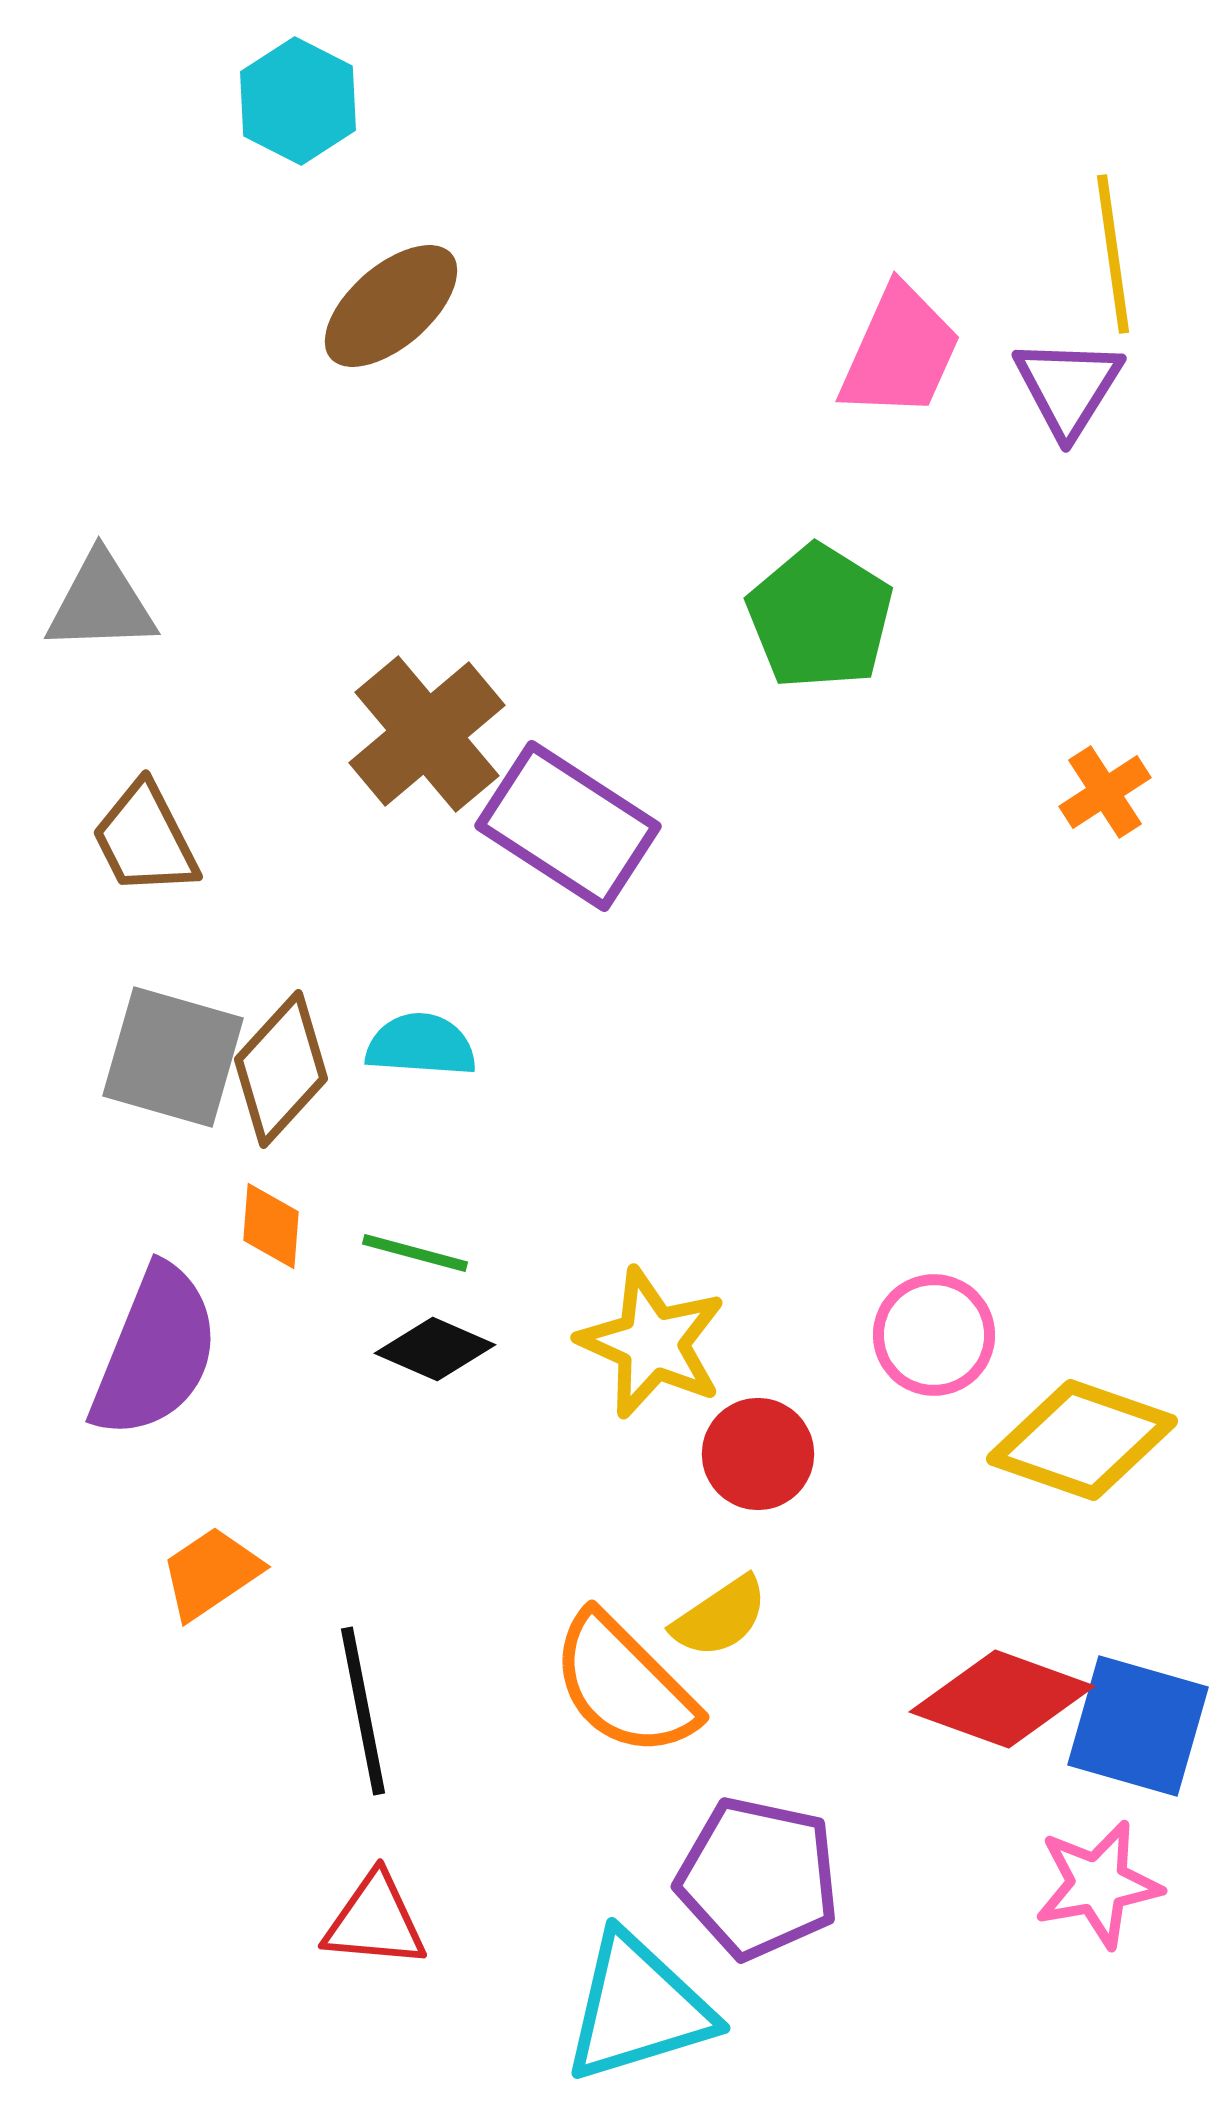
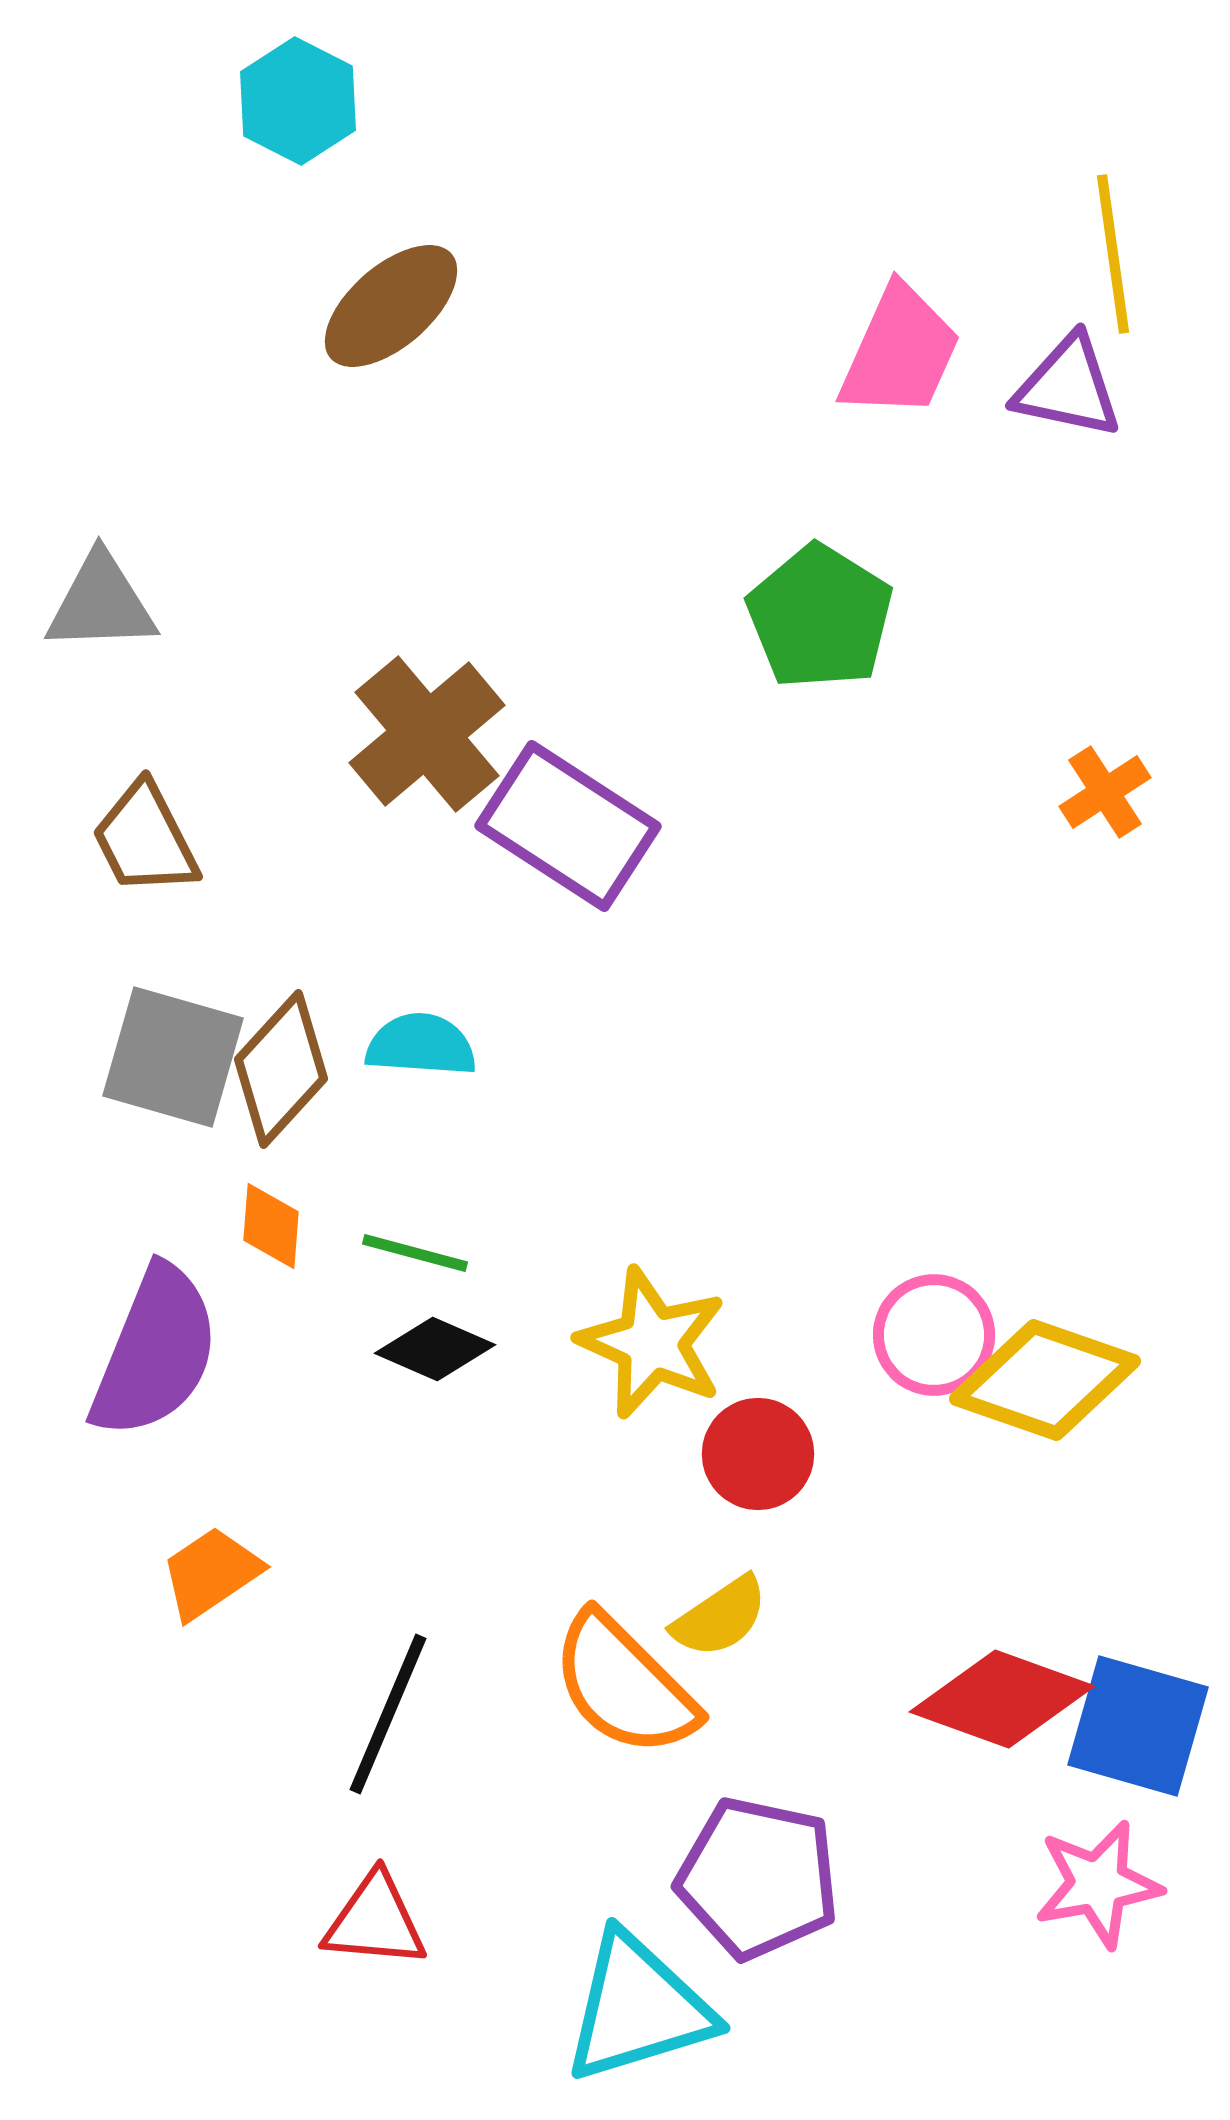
purple triangle: rotated 50 degrees counterclockwise
yellow diamond: moved 37 px left, 60 px up
black line: moved 25 px right, 3 px down; rotated 34 degrees clockwise
